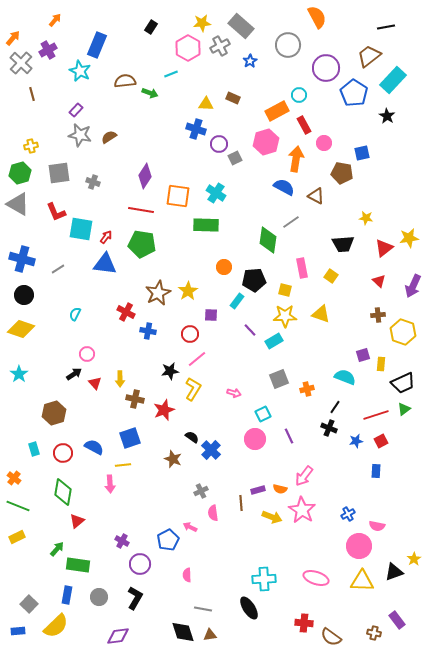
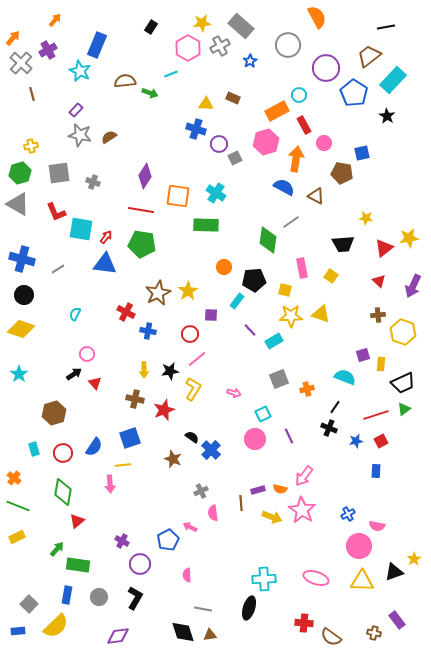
yellow star at (285, 316): moved 6 px right
yellow arrow at (120, 379): moved 24 px right, 9 px up
blue semicircle at (94, 447): rotated 96 degrees clockwise
black ellipse at (249, 608): rotated 50 degrees clockwise
